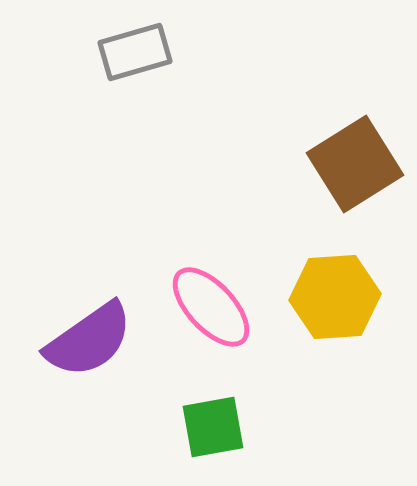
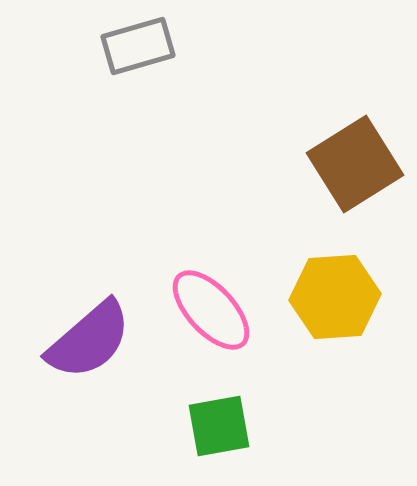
gray rectangle: moved 3 px right, 6 px up
pink ellipse: moved 3 px down
purple semicircle: rotated 6 degrees counterclockwise
green square: moved 6 px right, 1 px up
